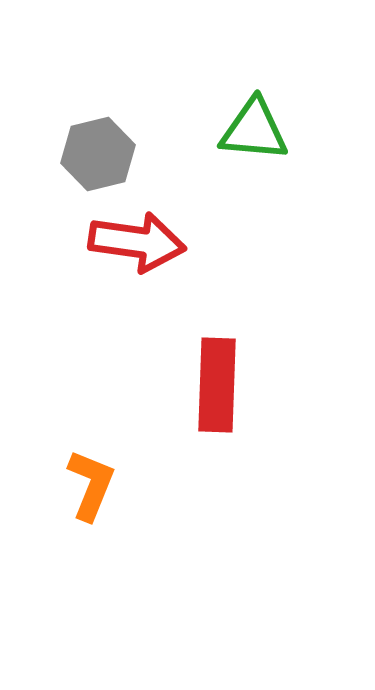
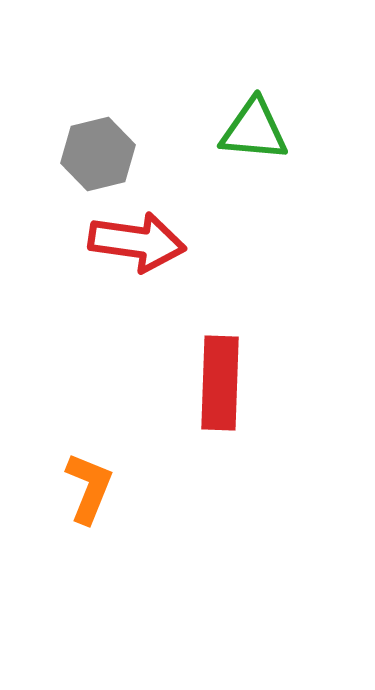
red rectangle: moved 3 px right, 2 px up
orange L-shape: moved 2 px left, 3 px down
